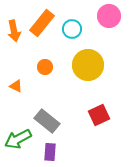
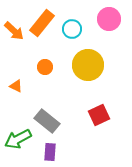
pink circle: moved 3 px down
orange arrow: rotated 35 degrees counterclockwise
